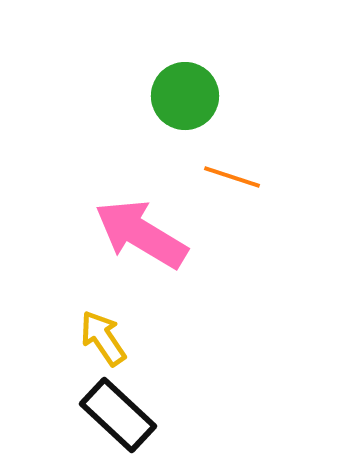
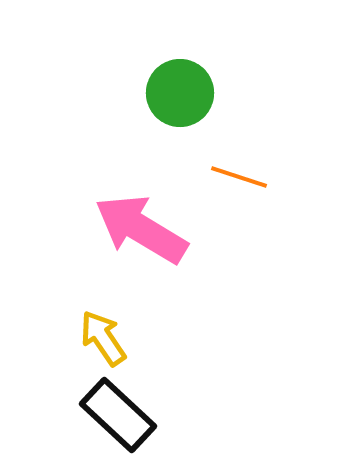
green circle: moved 5 px left, 3 px up
orange line: moved 7 px right
pink arrow: moved 5 px up
